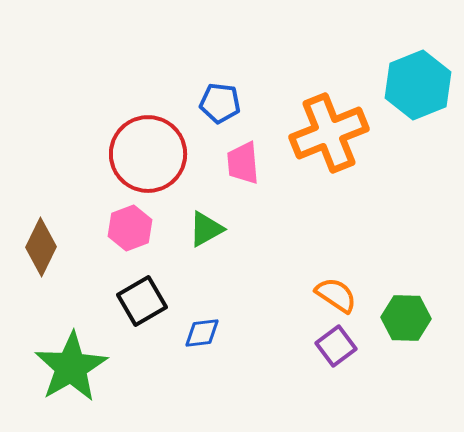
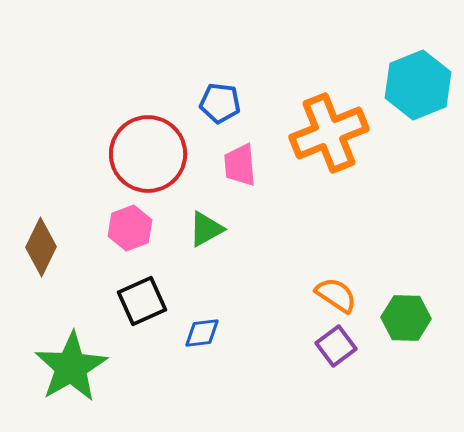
pink trapezoid: moved 3 px left, 2 px down
black square: rotated 6 degrees clockwise
